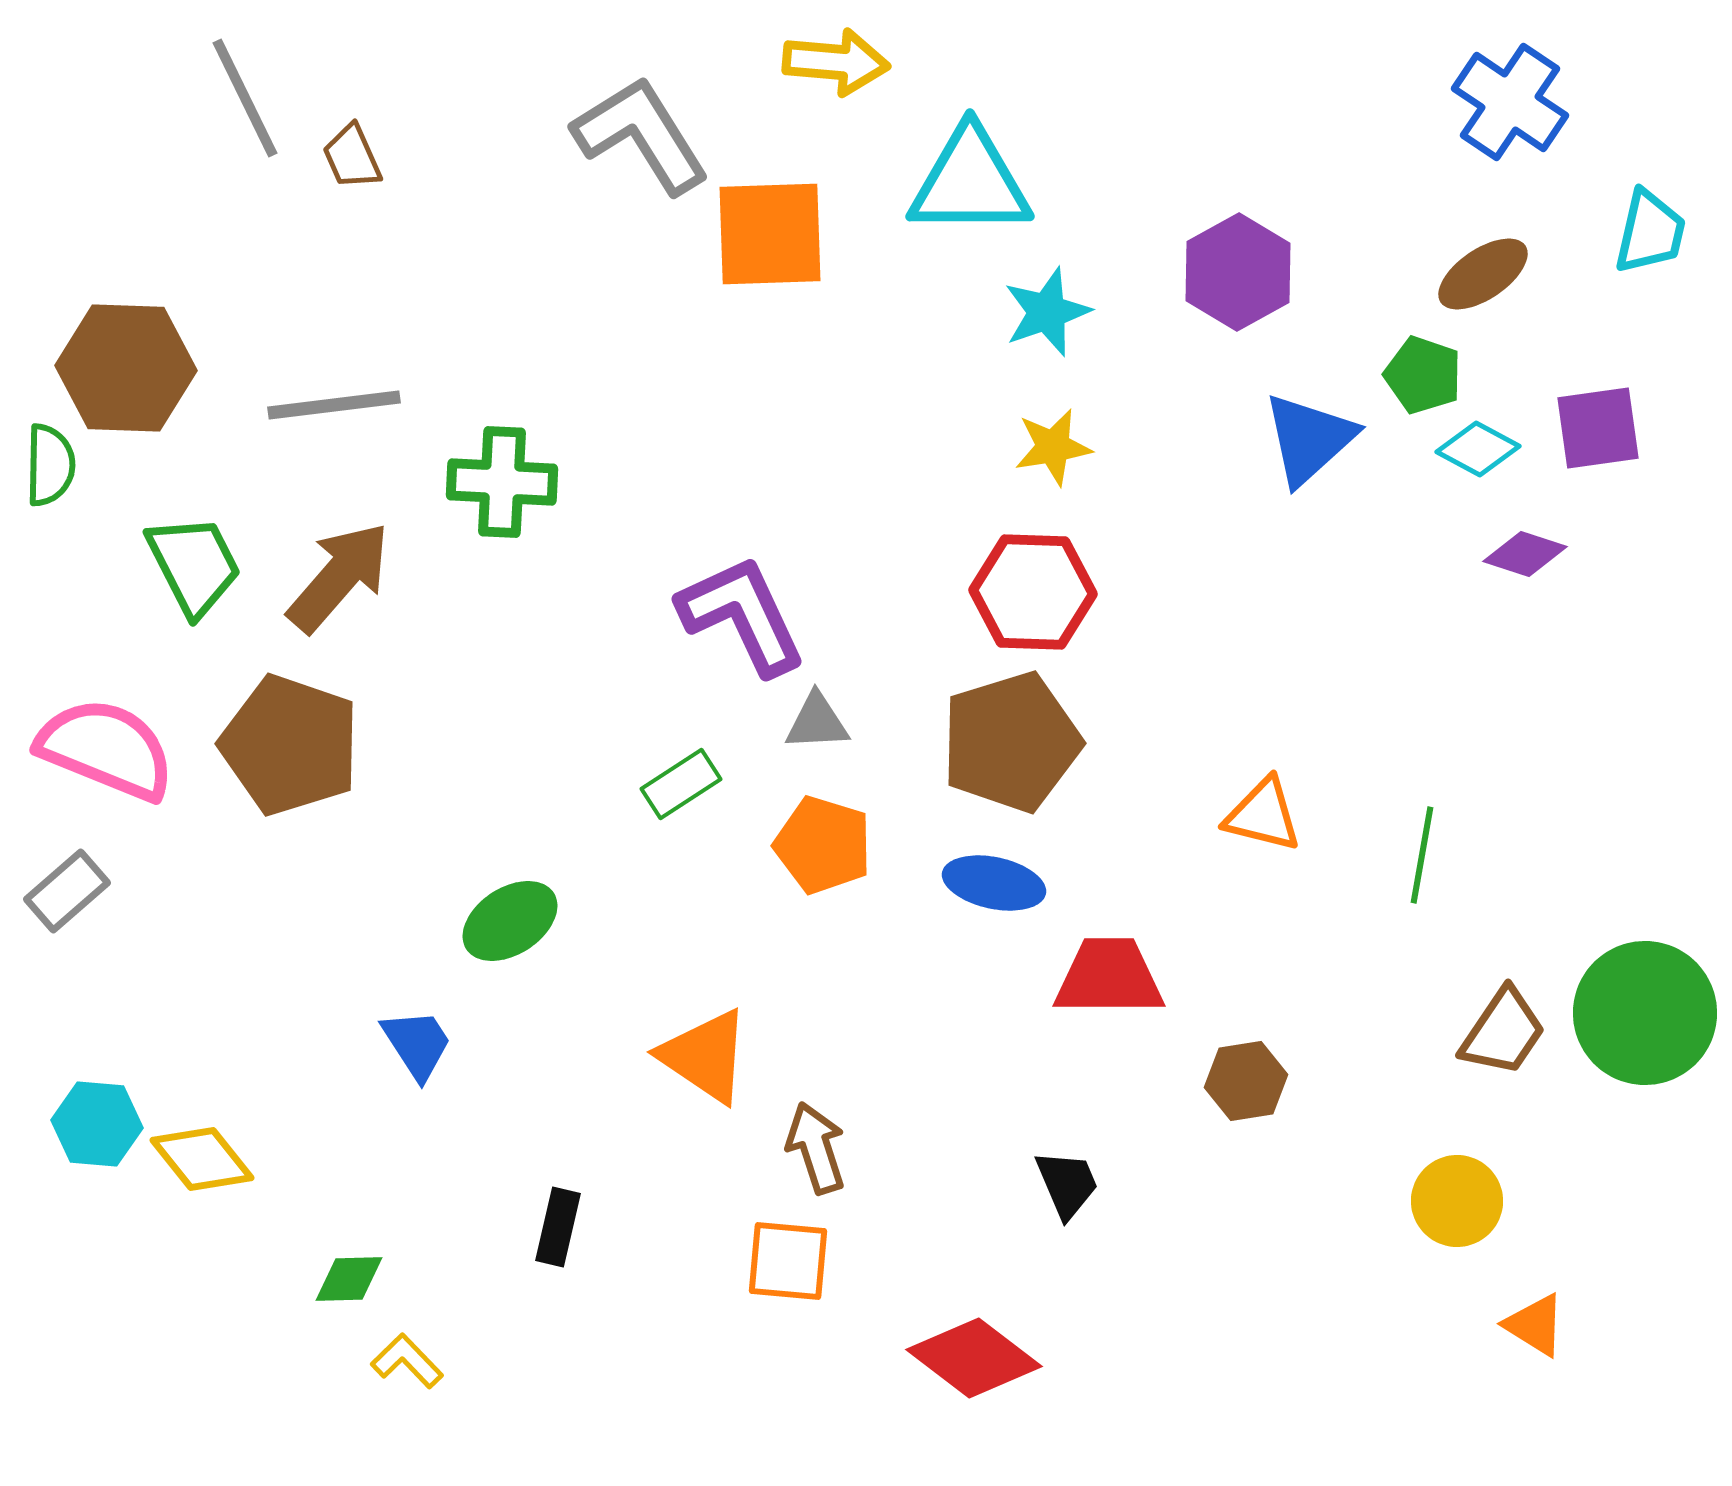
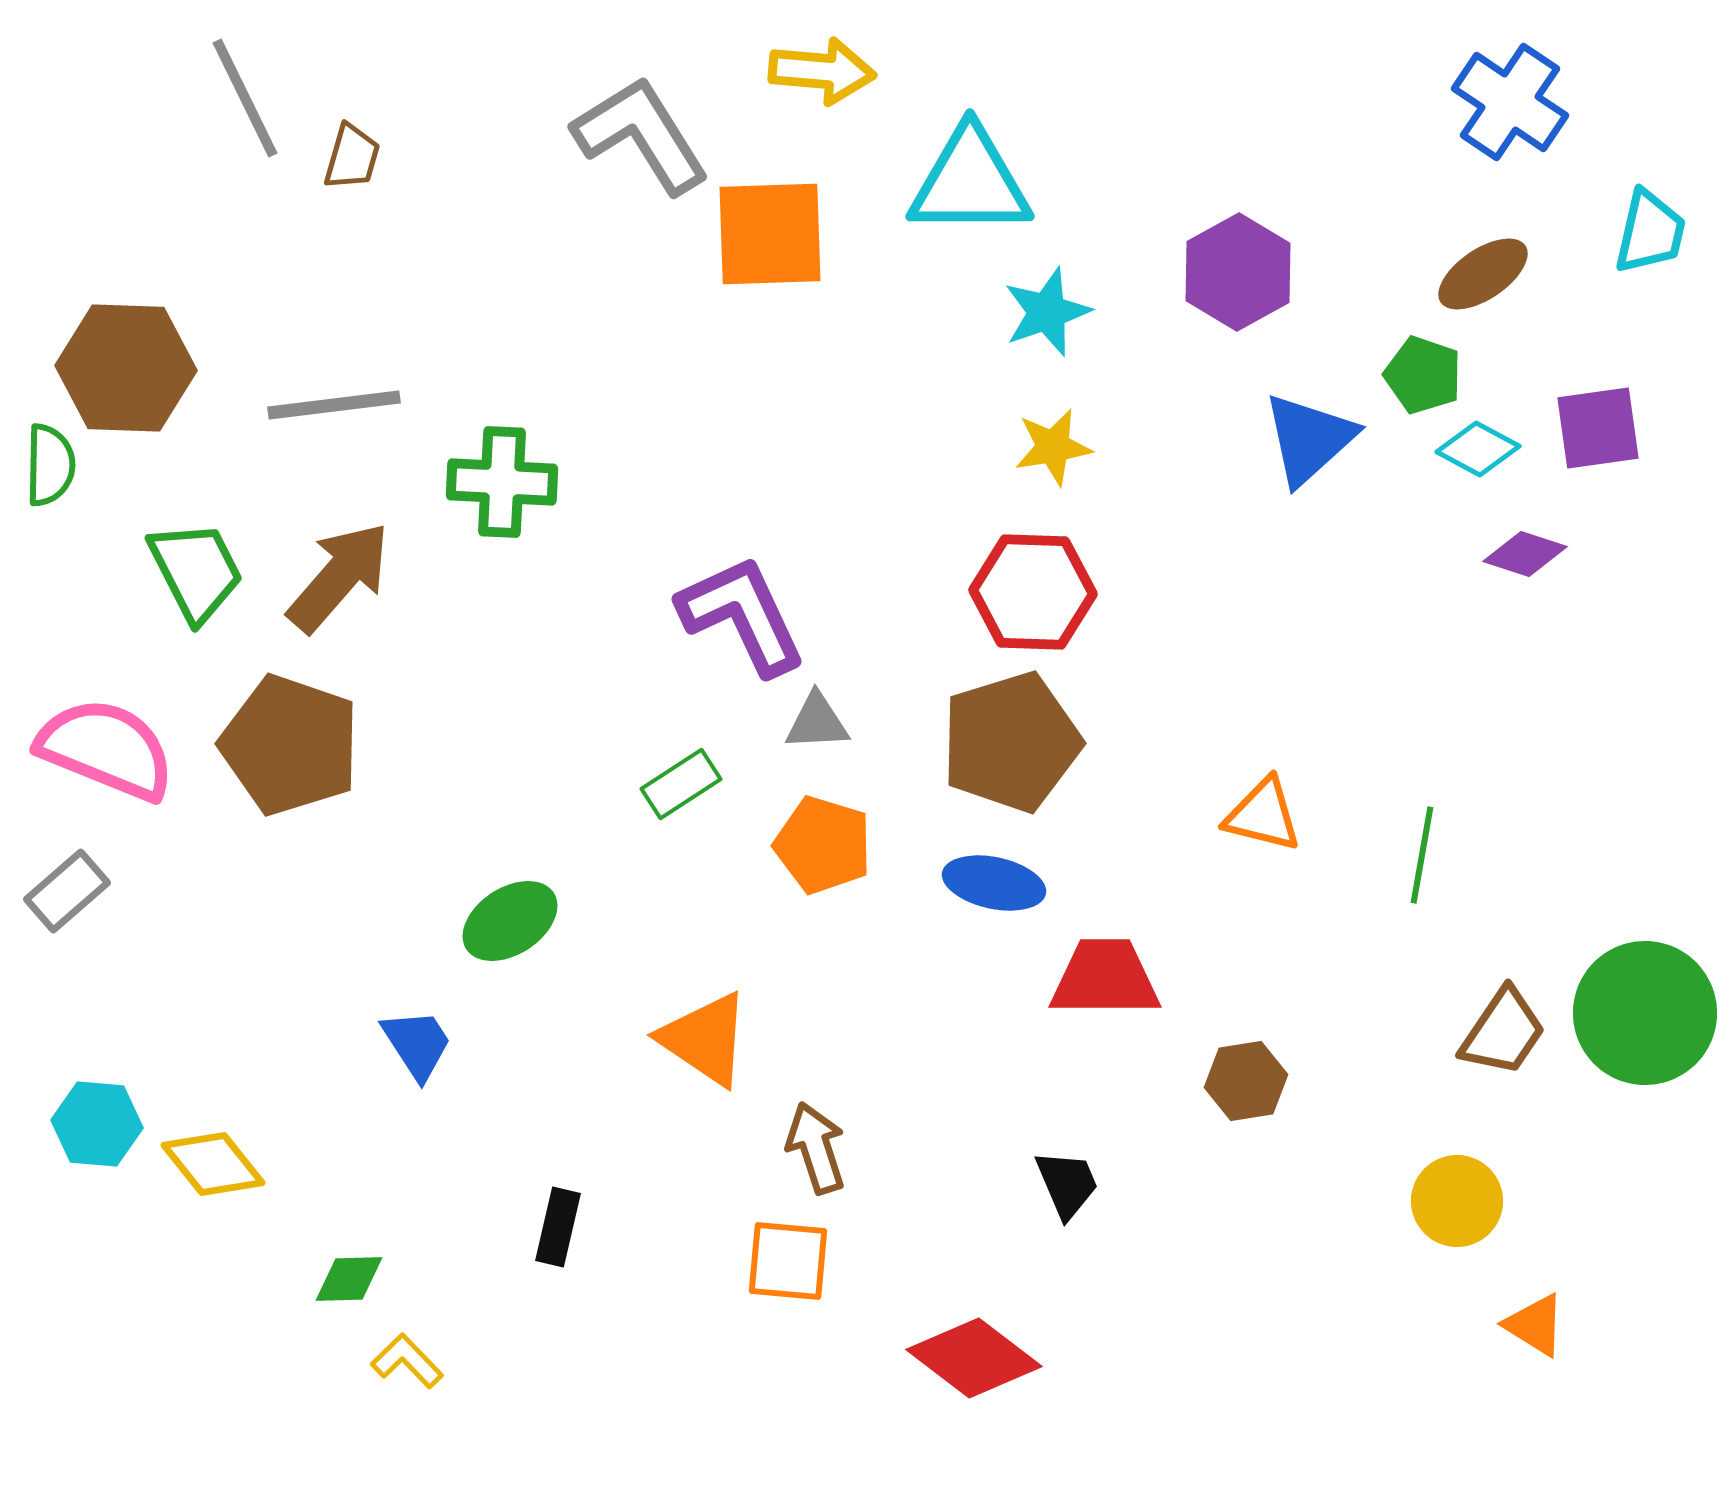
yellow arrow at (836, 62): moved 14 px left, 9 px down
brown trapezoid at (352, 157): rotated 140 degrees counterclockwise
green trapezoid at (194, 565): moved 2 px right, 6 px down
red trapezoid at (1109, 977): moved 4 px left, 1 px down
orange triangle at (705, 1056): moved 17 px up
yellow diamond at (202, 1159): moved 11 px right, 5 px down
